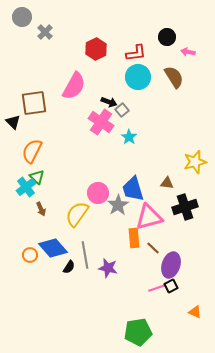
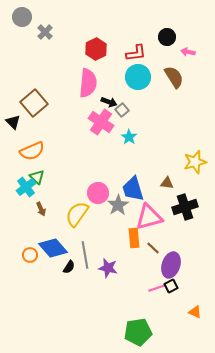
pink semicircle: moved 14 px right, 3 px up; rotated 24 degrees counterclockwise
brown square: rotated 32 degrees counterclockwise
orange semicircle: rotated 140 degrees counterclockwise
